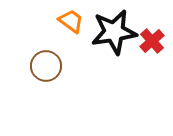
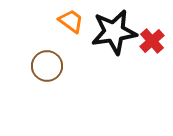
brown circle: moved 1 px right
